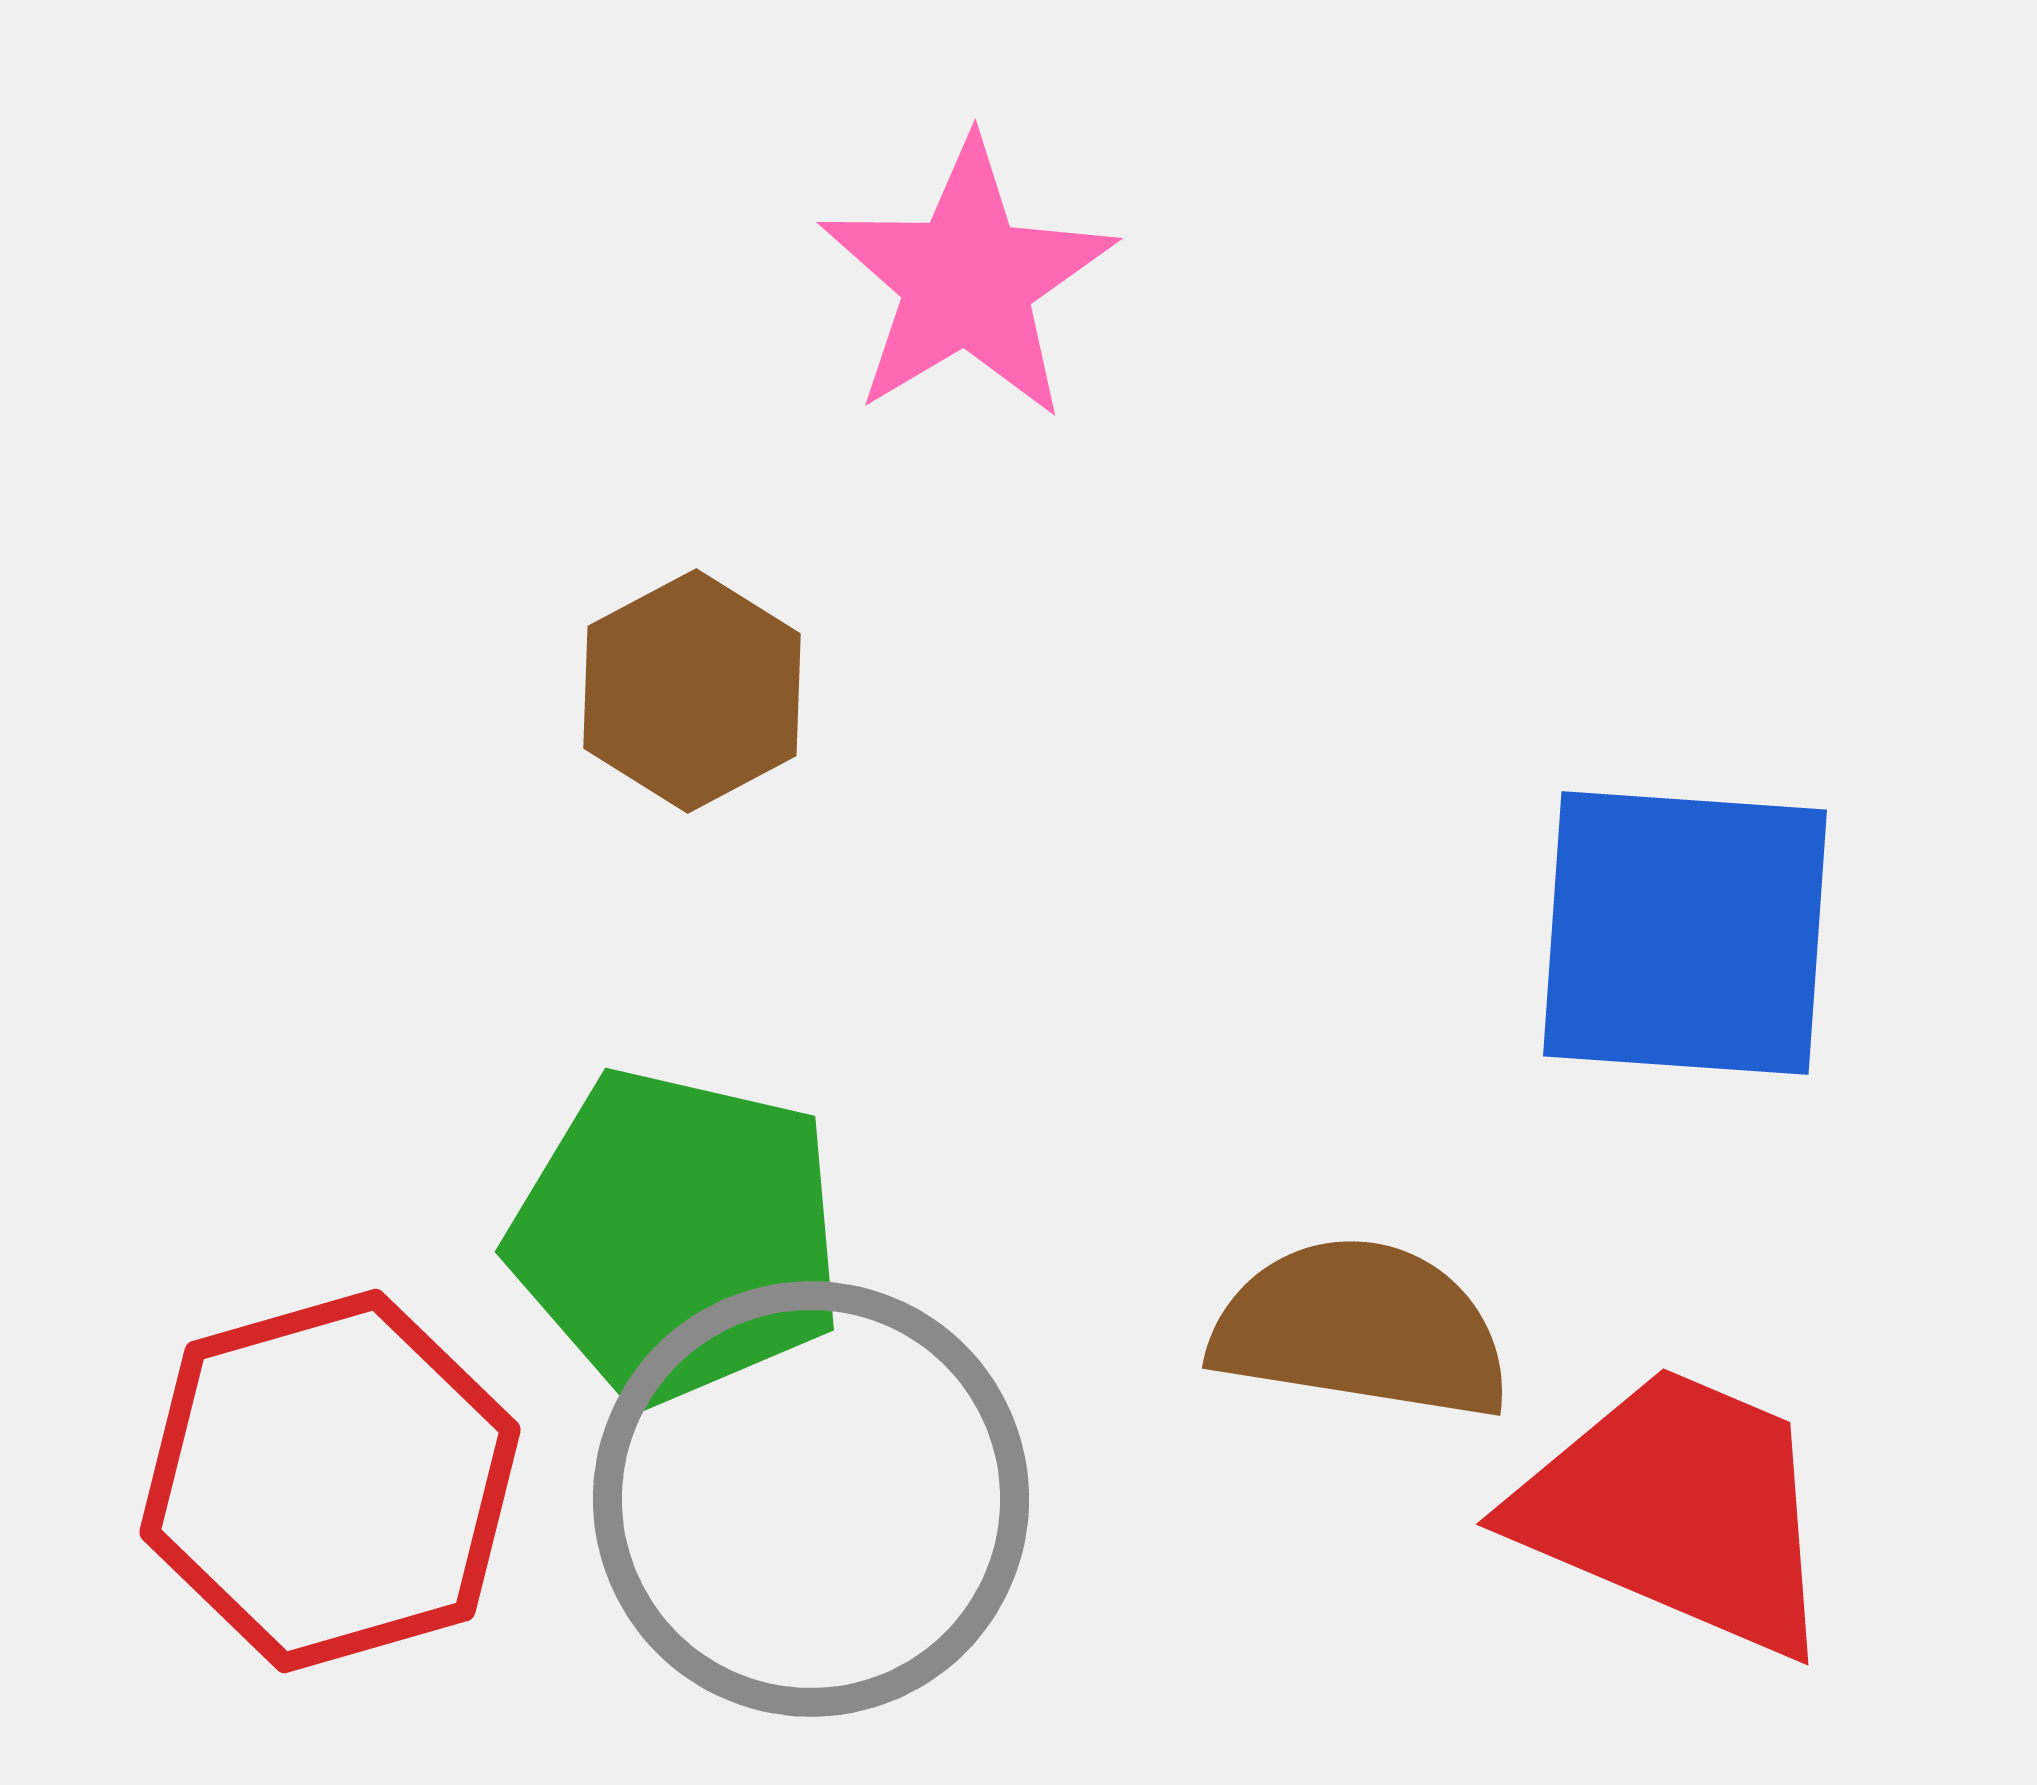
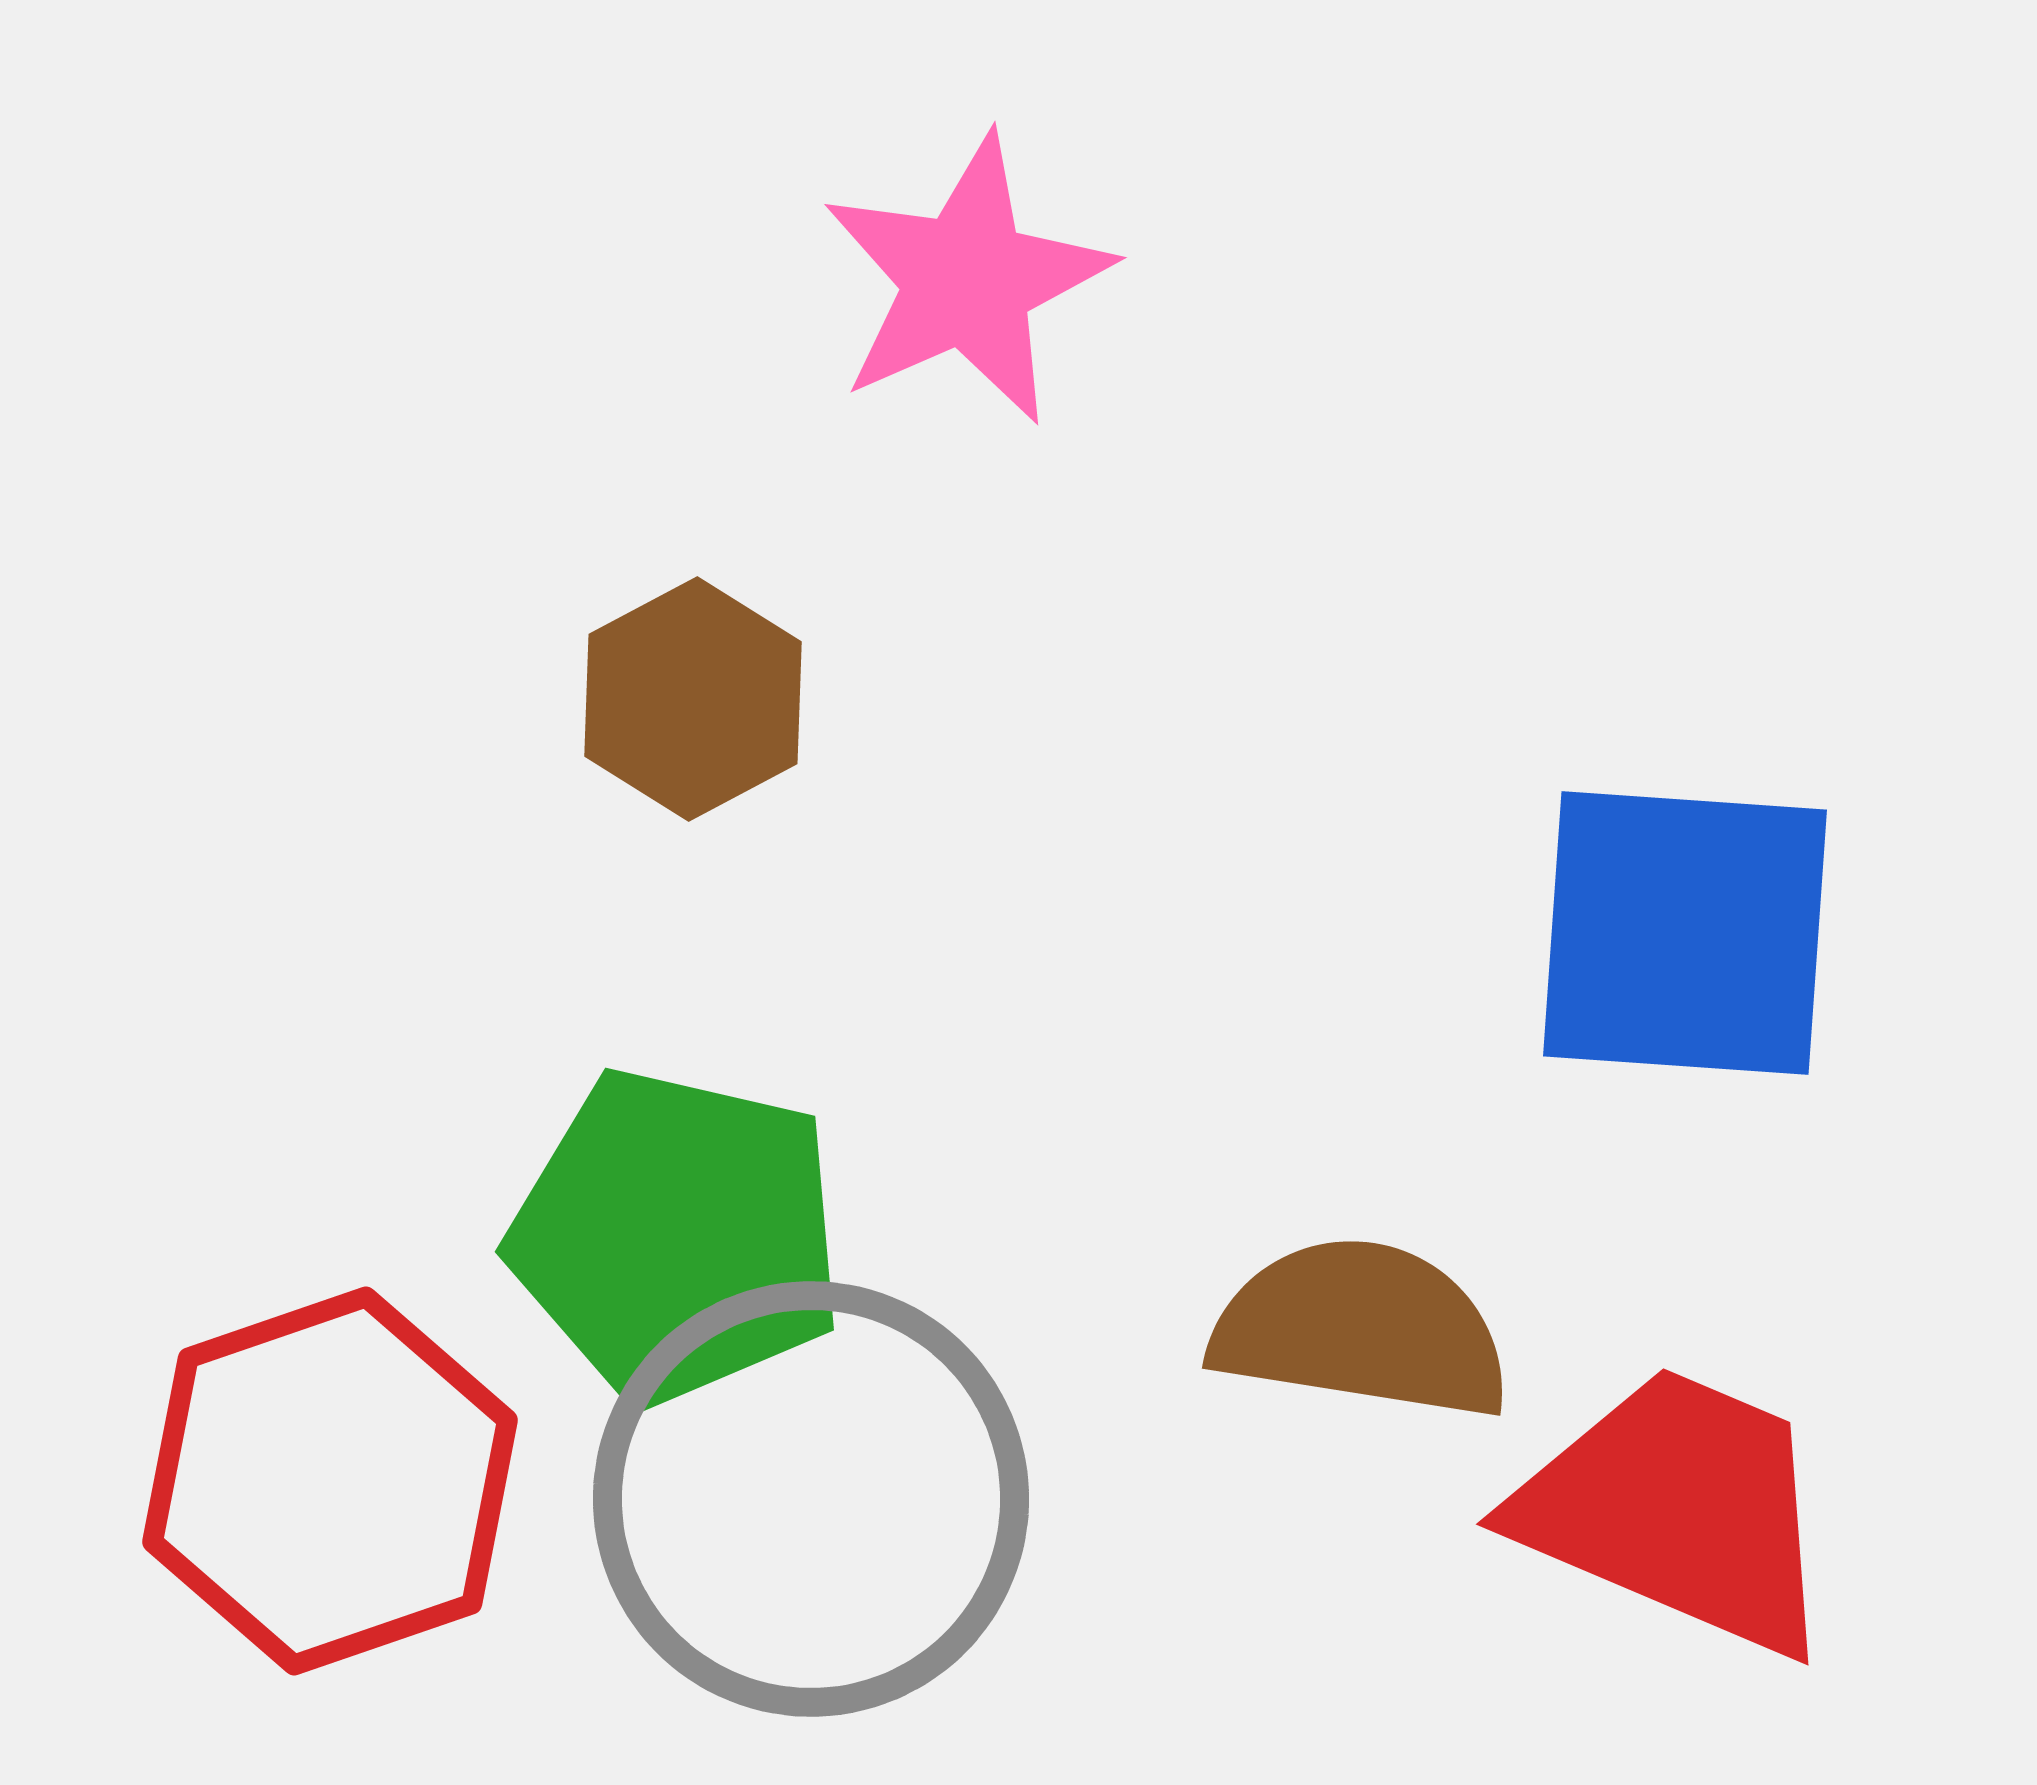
pink star: rotated 7 degrees clockwise
brown hexagon: moved 1 px right, 8 px down
red hexagon: rotated 3 degrees counterclockwise
